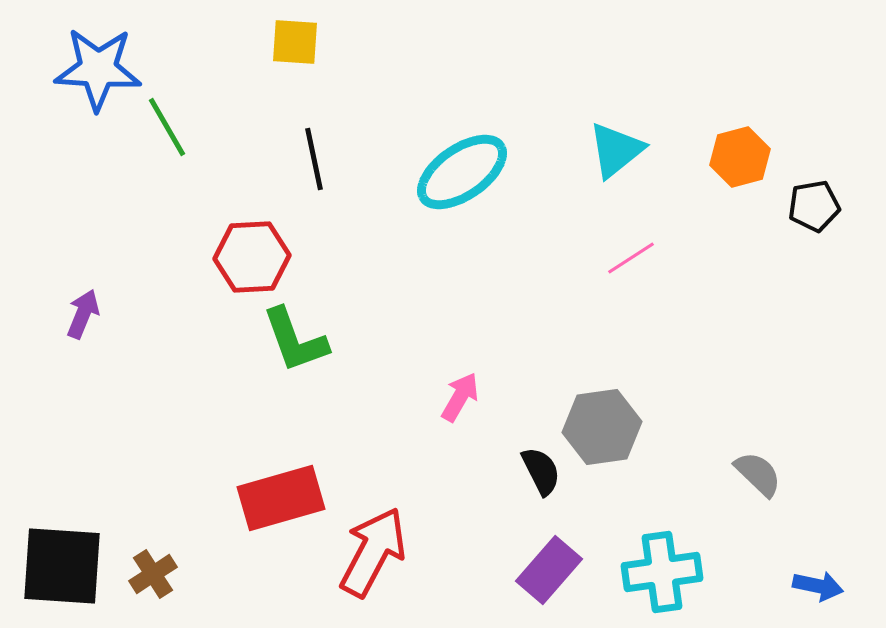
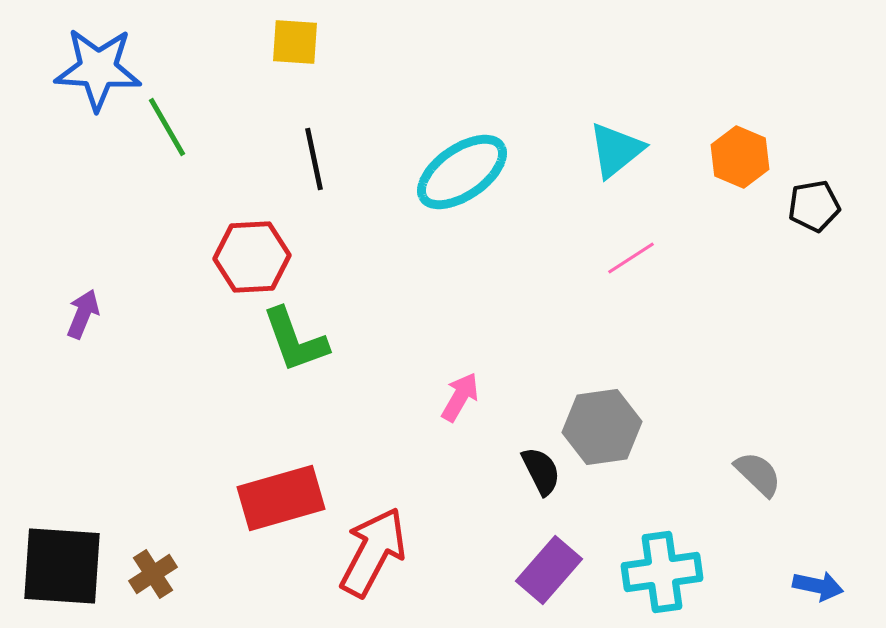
orange hexagon: rotated 22 degrees counterclockwise
